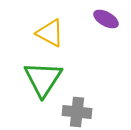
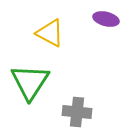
purple ellipse: rotated 15 degrees counterclockwise
green triangle: moved 13 px left, 3 px down
